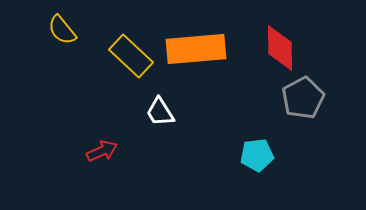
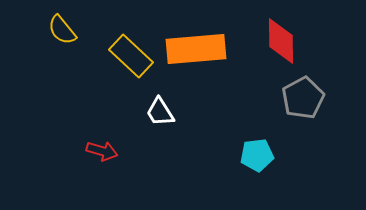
red diamond: moved 1 px right, 7 px up
red arrow: rotated 40 degrees clockwise
